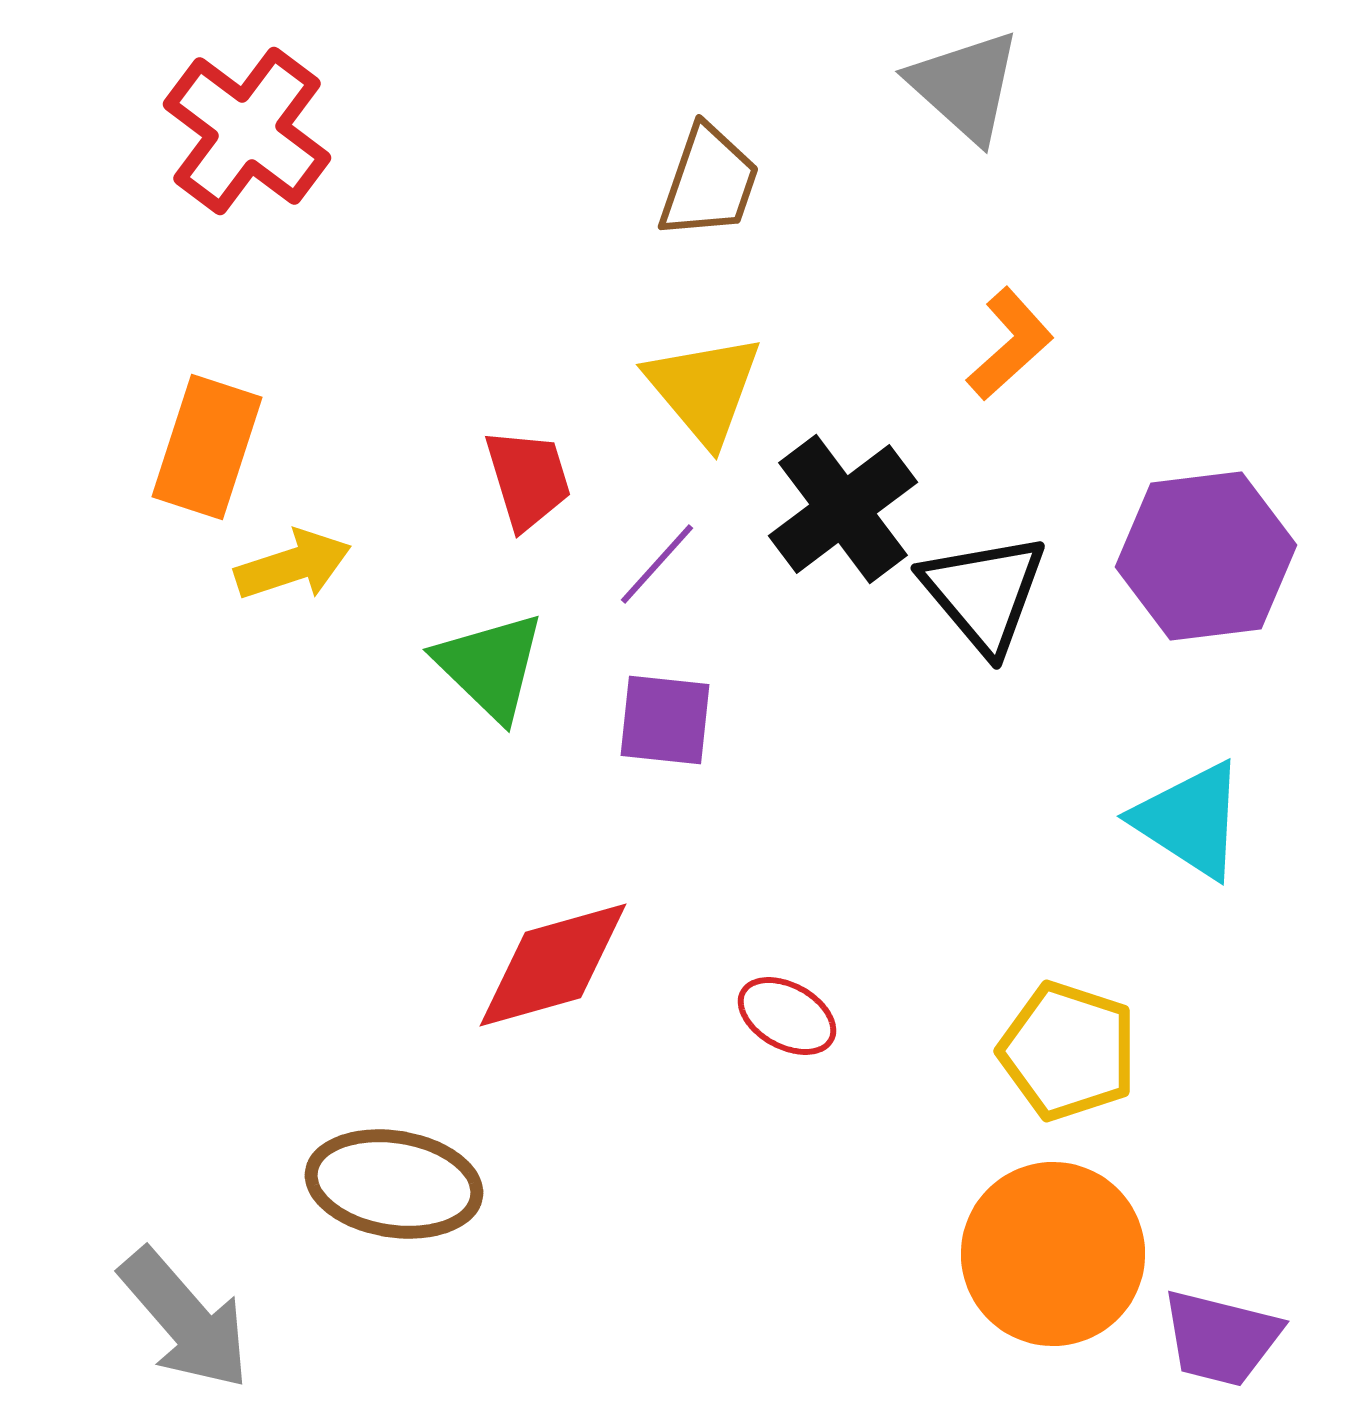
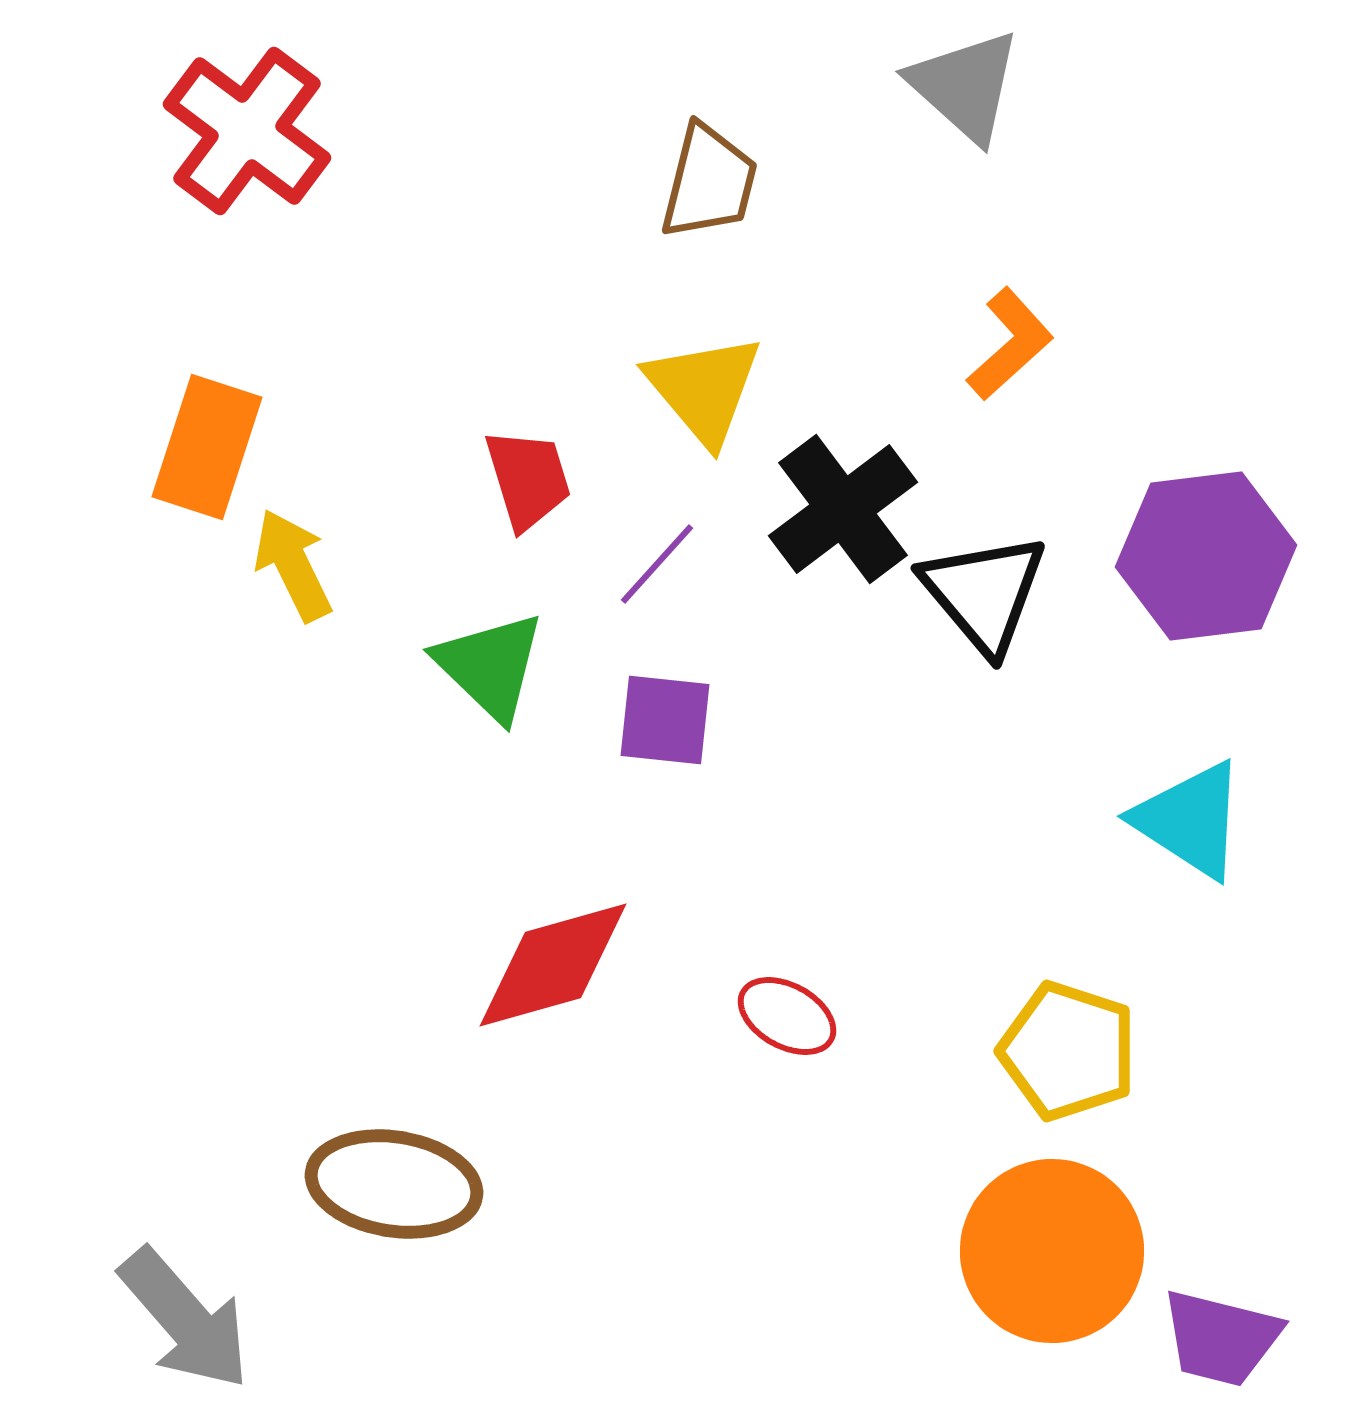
brown trapezoid: rotated 5 degrees counterclockwise
yellow arrow: rotated 98 degrees counterclockwise
orange circle: moved 1 px left, 3 px up
